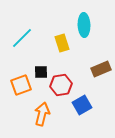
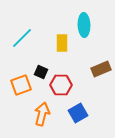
yellow rectangle: rotated 18 degrees clockwise
black square: rotated 24 degrees clockwise
red hexagon: rotated 10 degrees clockwise
blue square: moved 4 px left, 8 px down
